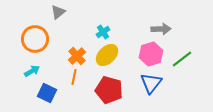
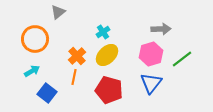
blue square: rotated 12 degrees clockwise
